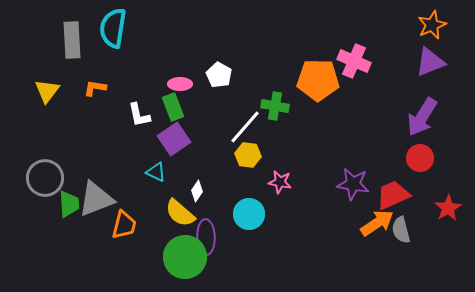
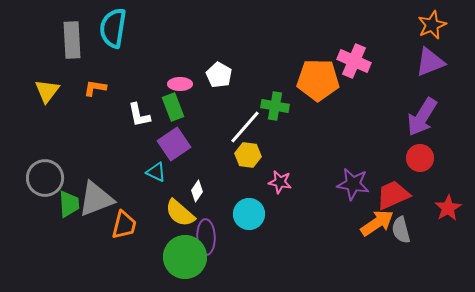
purple square: moved 5 px down
